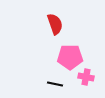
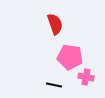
pink pentagon: rotated 10 degrees clockwise
black line: moved 1 px left, 1 px down
